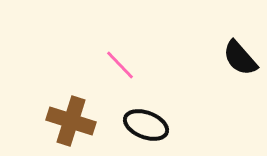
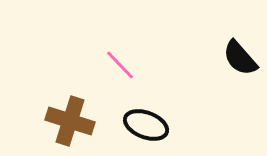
brown cross: moved 1 px left
